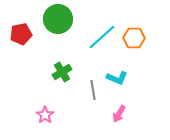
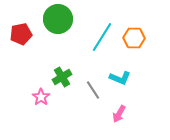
cyan line: rotated 16 degrees counterclockwise
green cross: moved 5 px down
cyan L-shape: moved 3 px right
gray line: rotated 24 degrees counterclockwise
pink star: moved 4 px left, 18 px up
